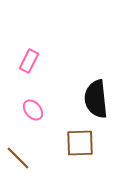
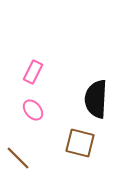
pink rectangle: moved 4 px right, 11 px down
black semicircle: rotated 9 degrees clockwise
brown square: rotated 16 degrees clockwise
